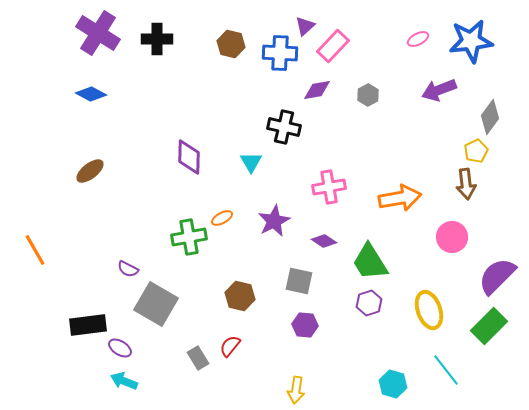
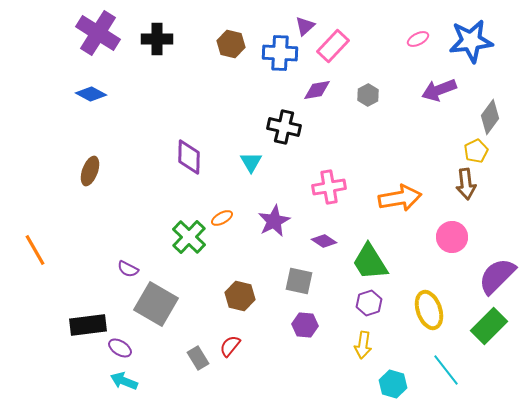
brown ellipse at (90, 171): rotated 32 degrees counterclockwise
green cross at (189, 237): rotated 36 degrees counterclockwise
yellow arrow at (296, 390): moved 67 px right, 45 px up
